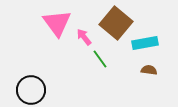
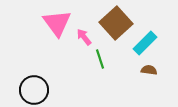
brown square: rotated 8 degrees clockwise
cyan rectangle: rotated 35 degrees counterclockwise
green line: rotated 18 degrees clockwise
black circle: moved 3 px right
